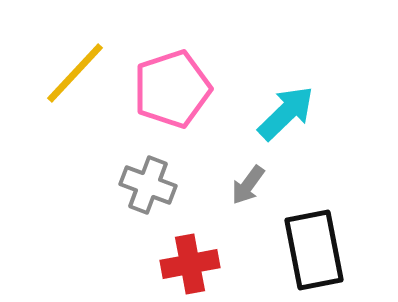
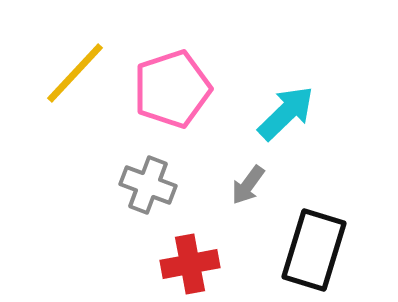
black rectangle: rotated 28 degrees clockwise
